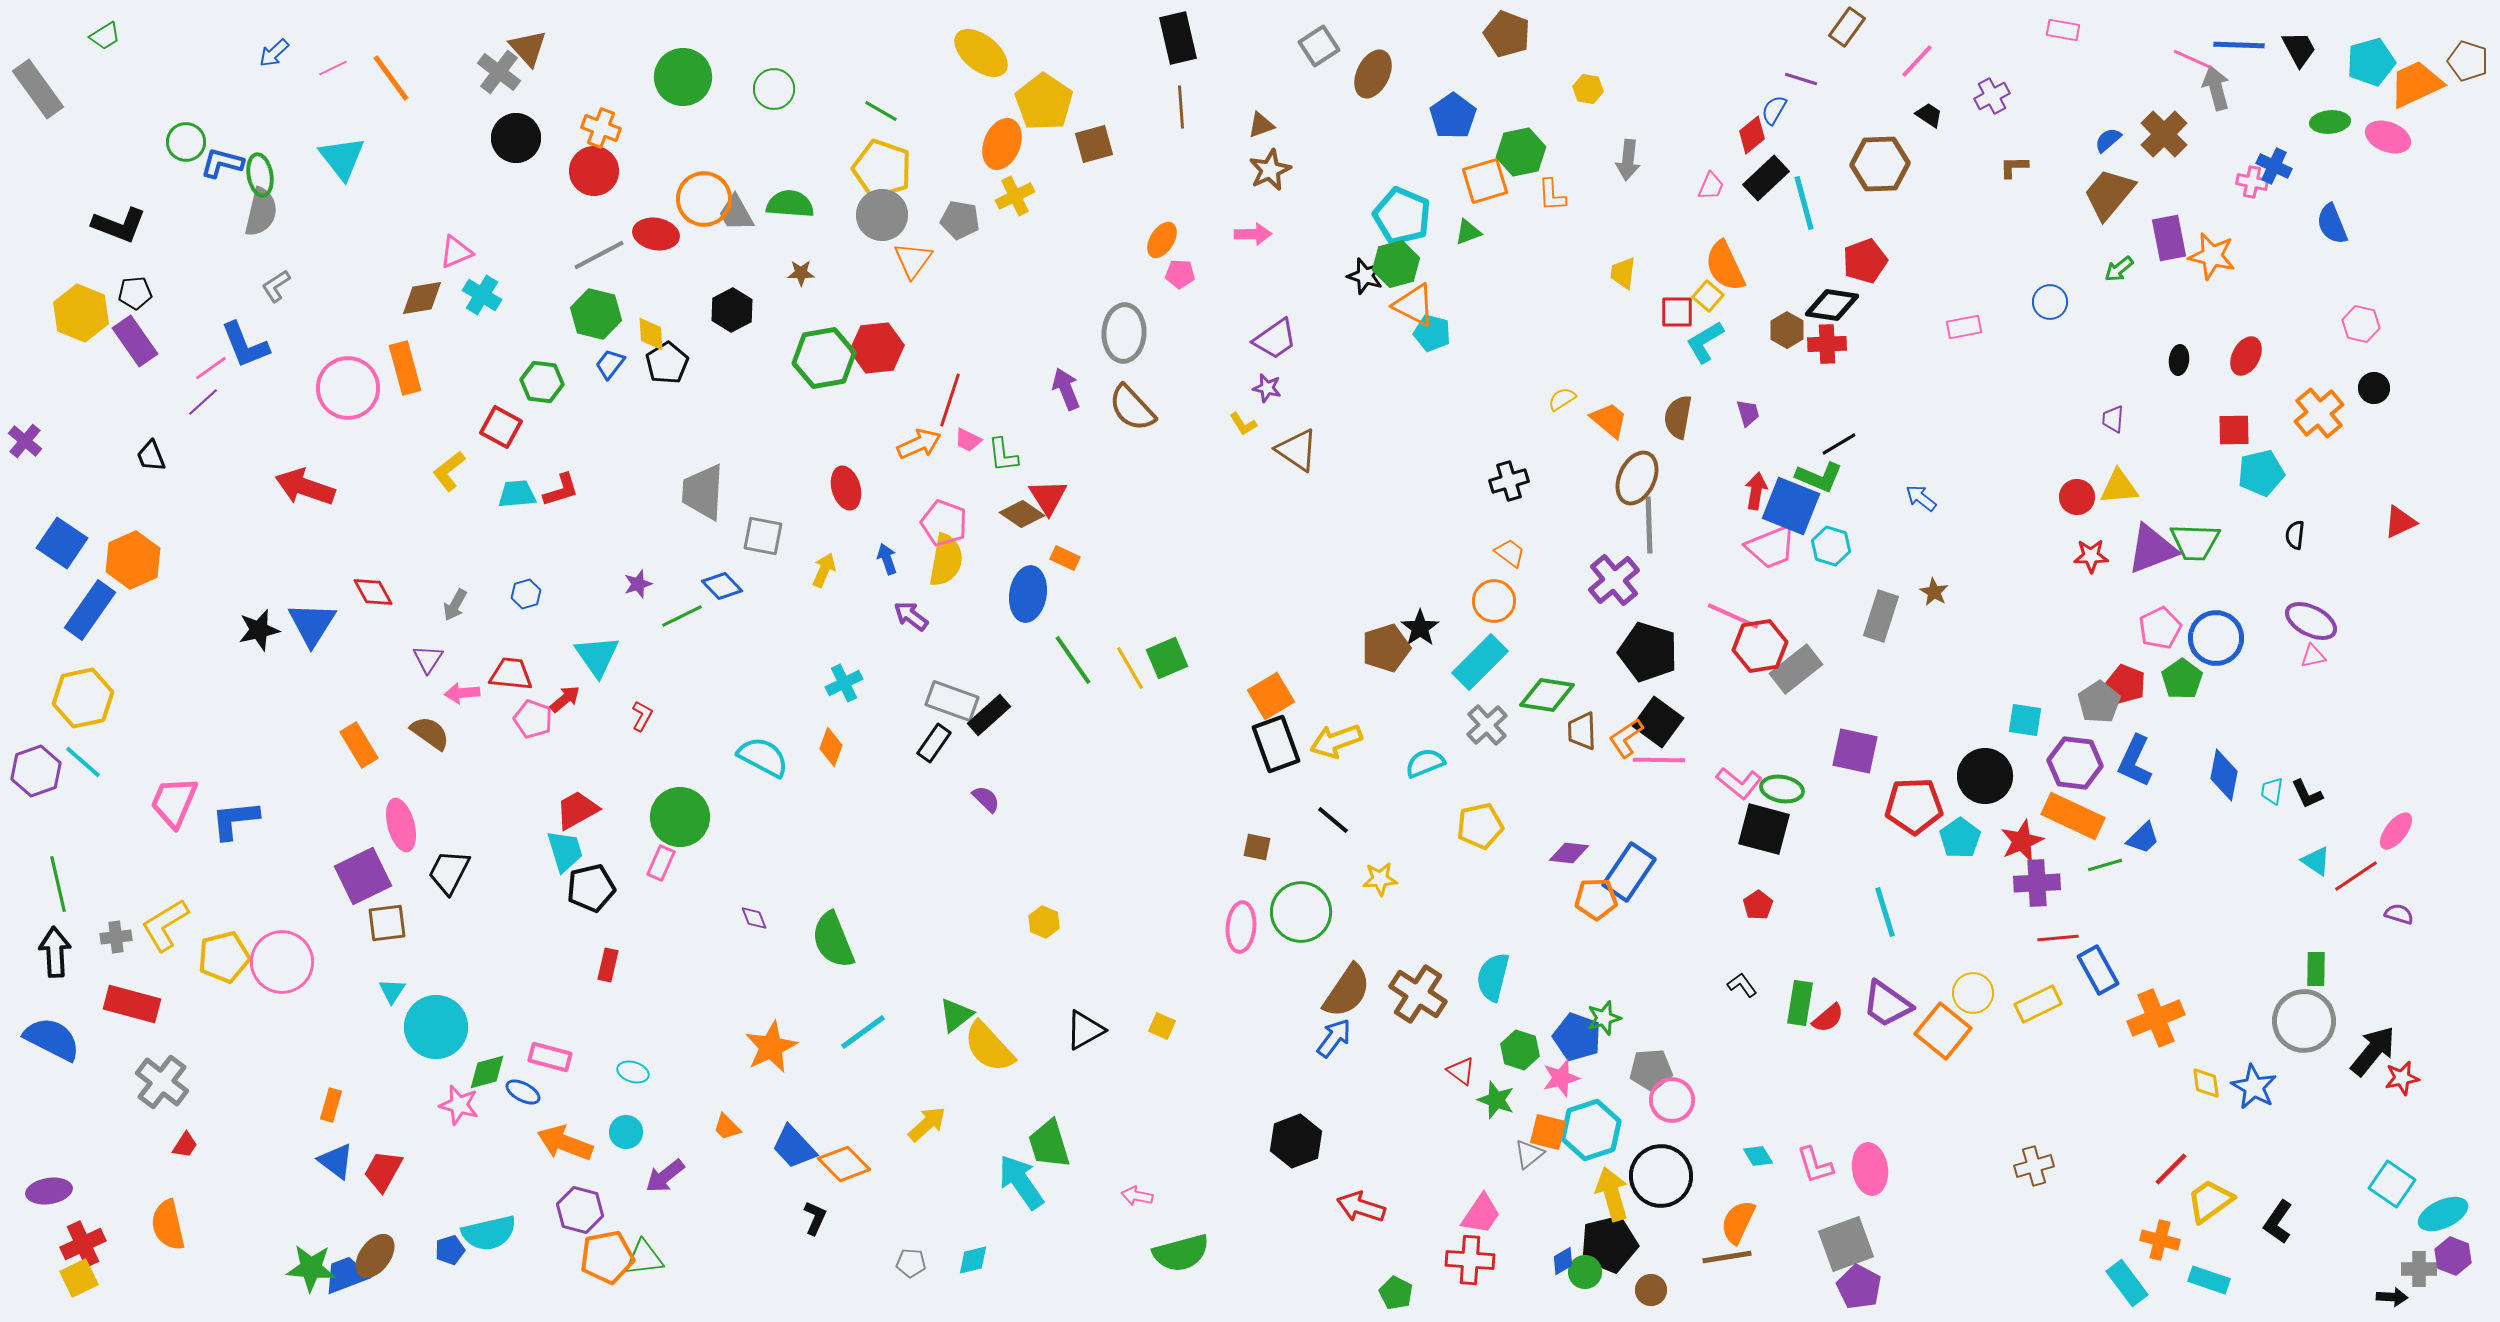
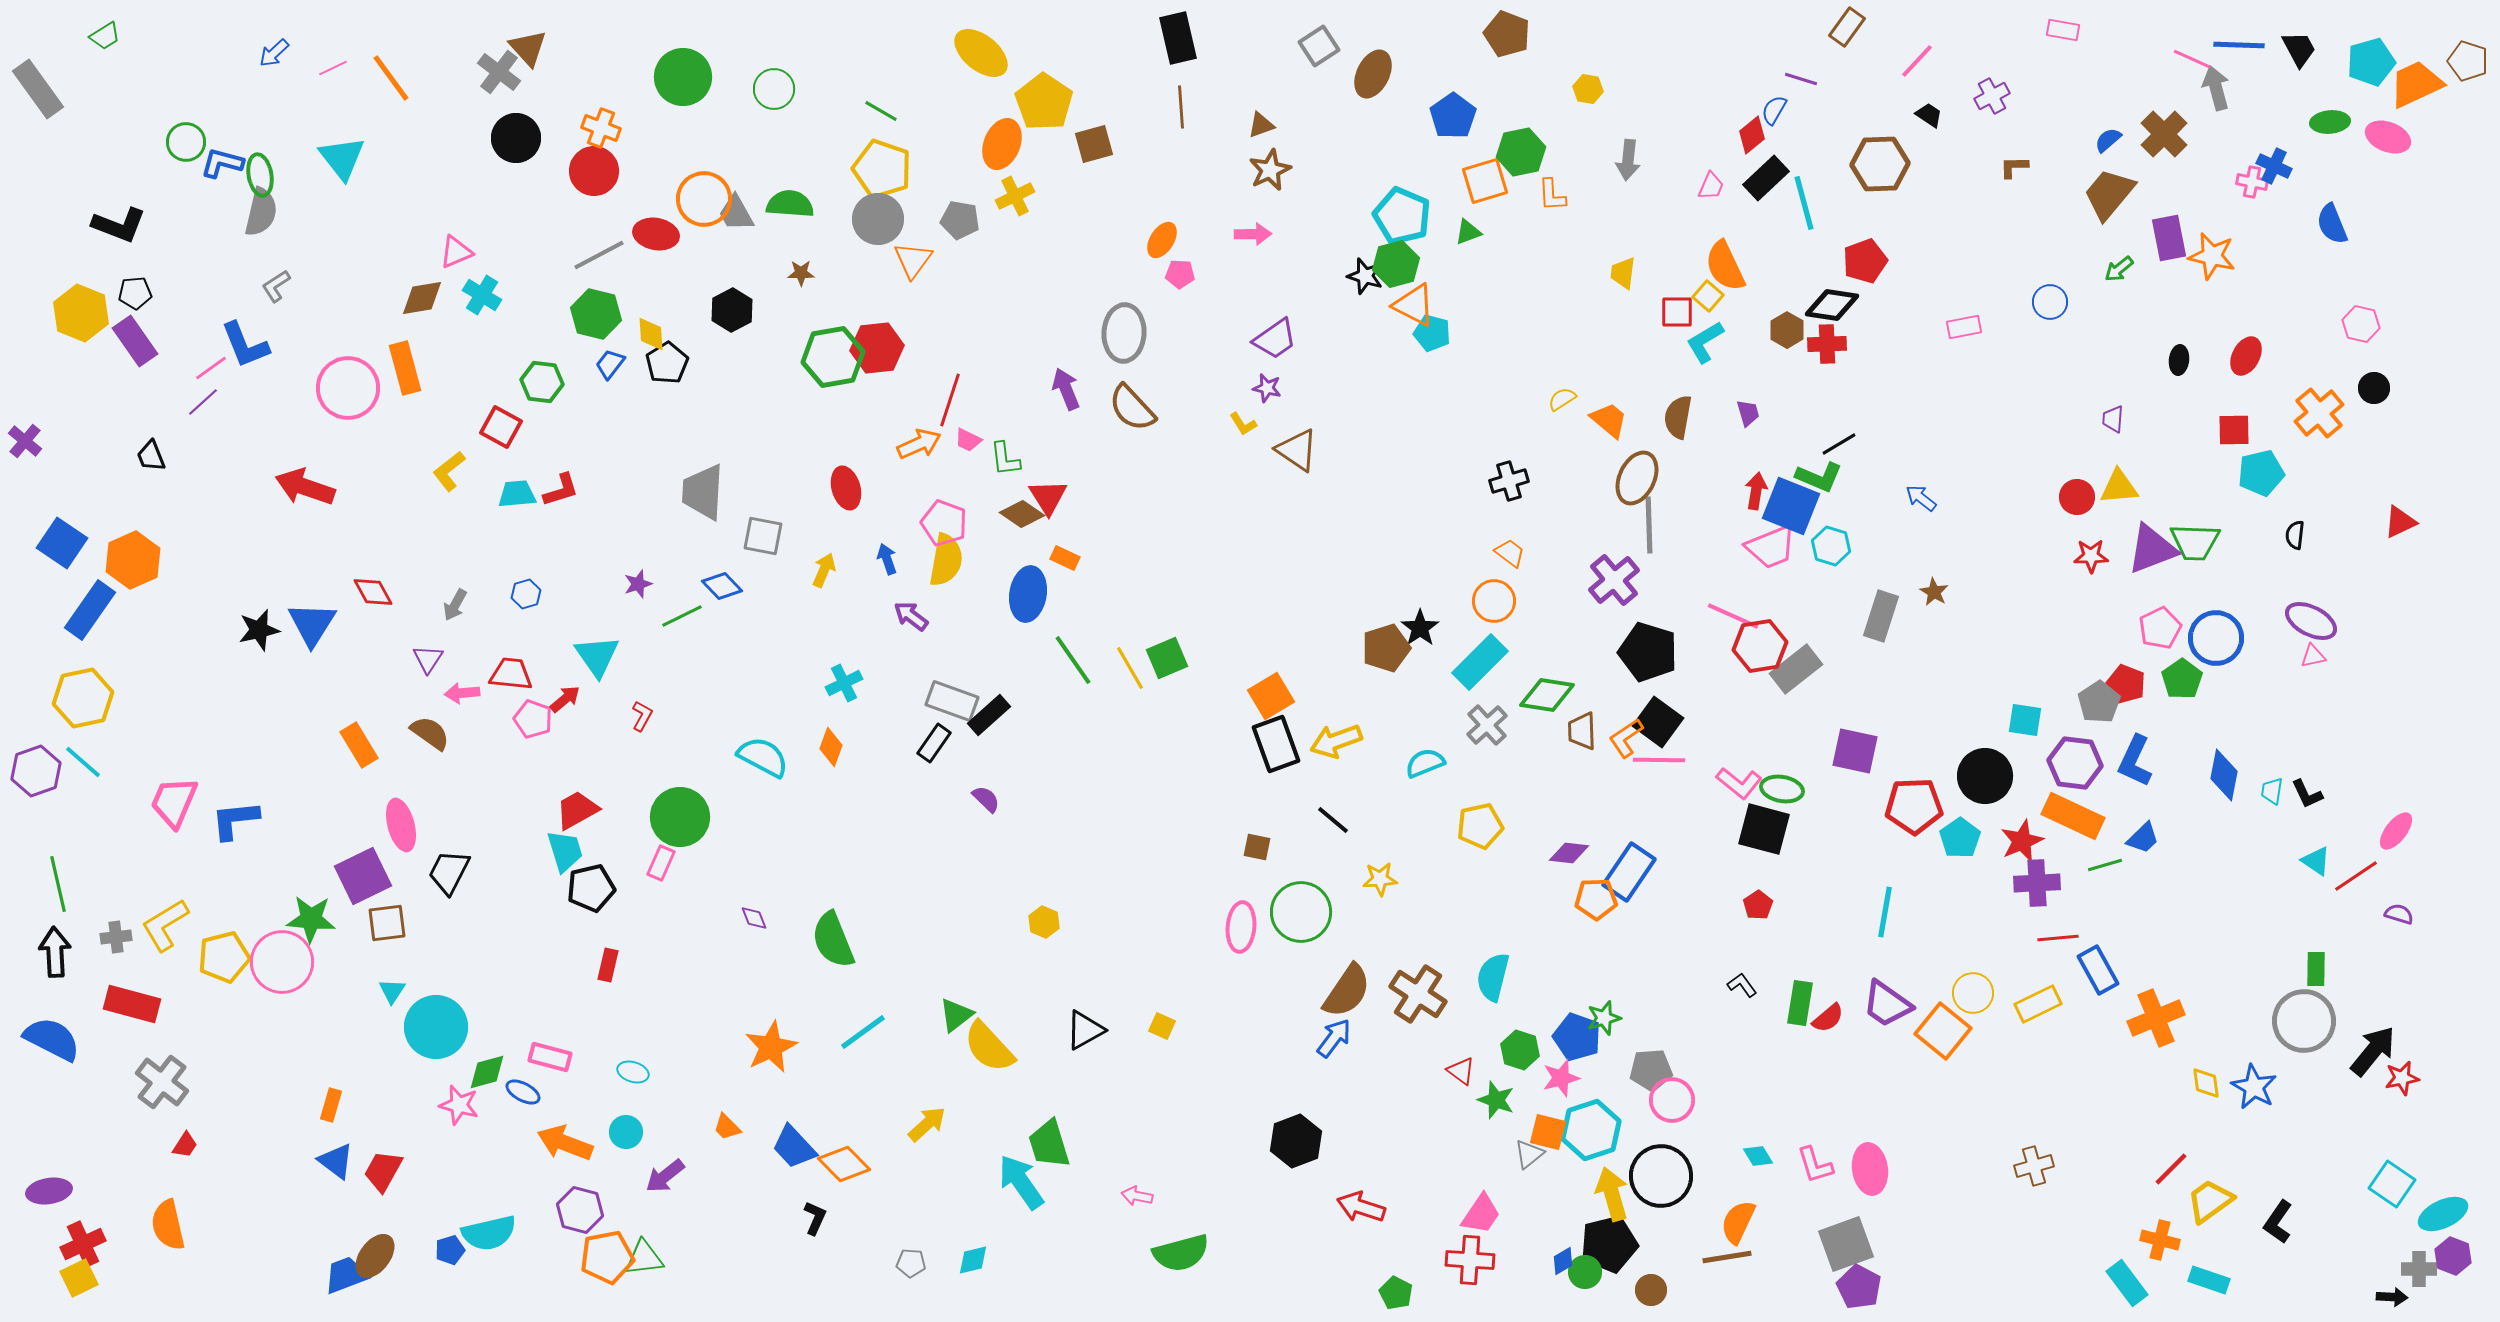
gray circle at (882, 215): moved 4 px left, 4 px down
green hexagon at (824, 358): moved 9 px right, 1 px up
green L-shape at (1003, 455): moved 2 px right, 4 px down
cyan line at (1885, 912): rotated 27 degrees clockwise
green star at (311, 1268): moved 349 px up
